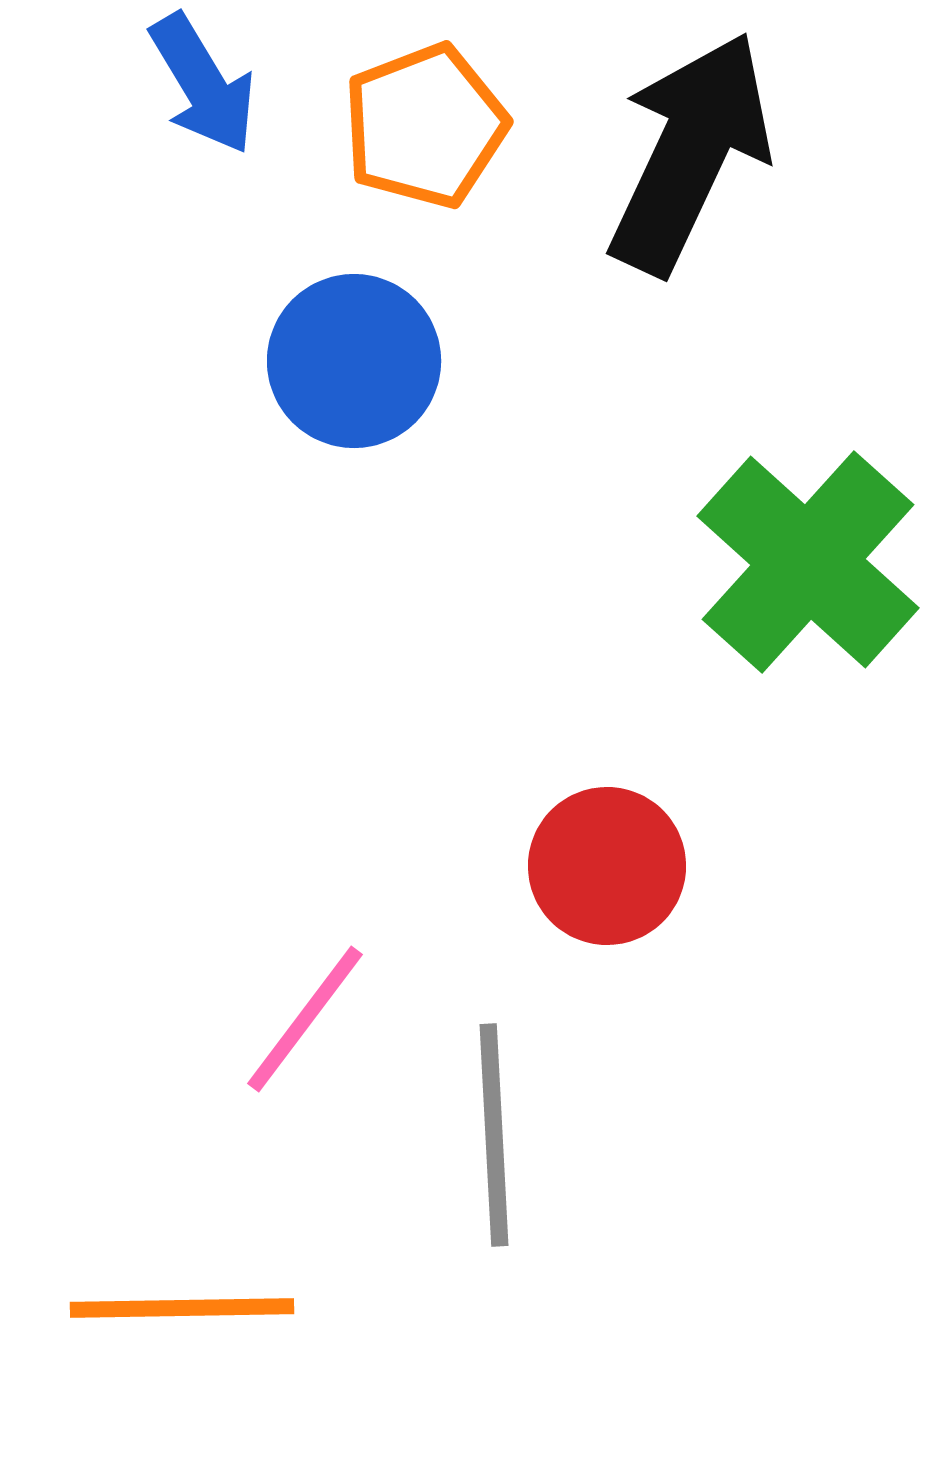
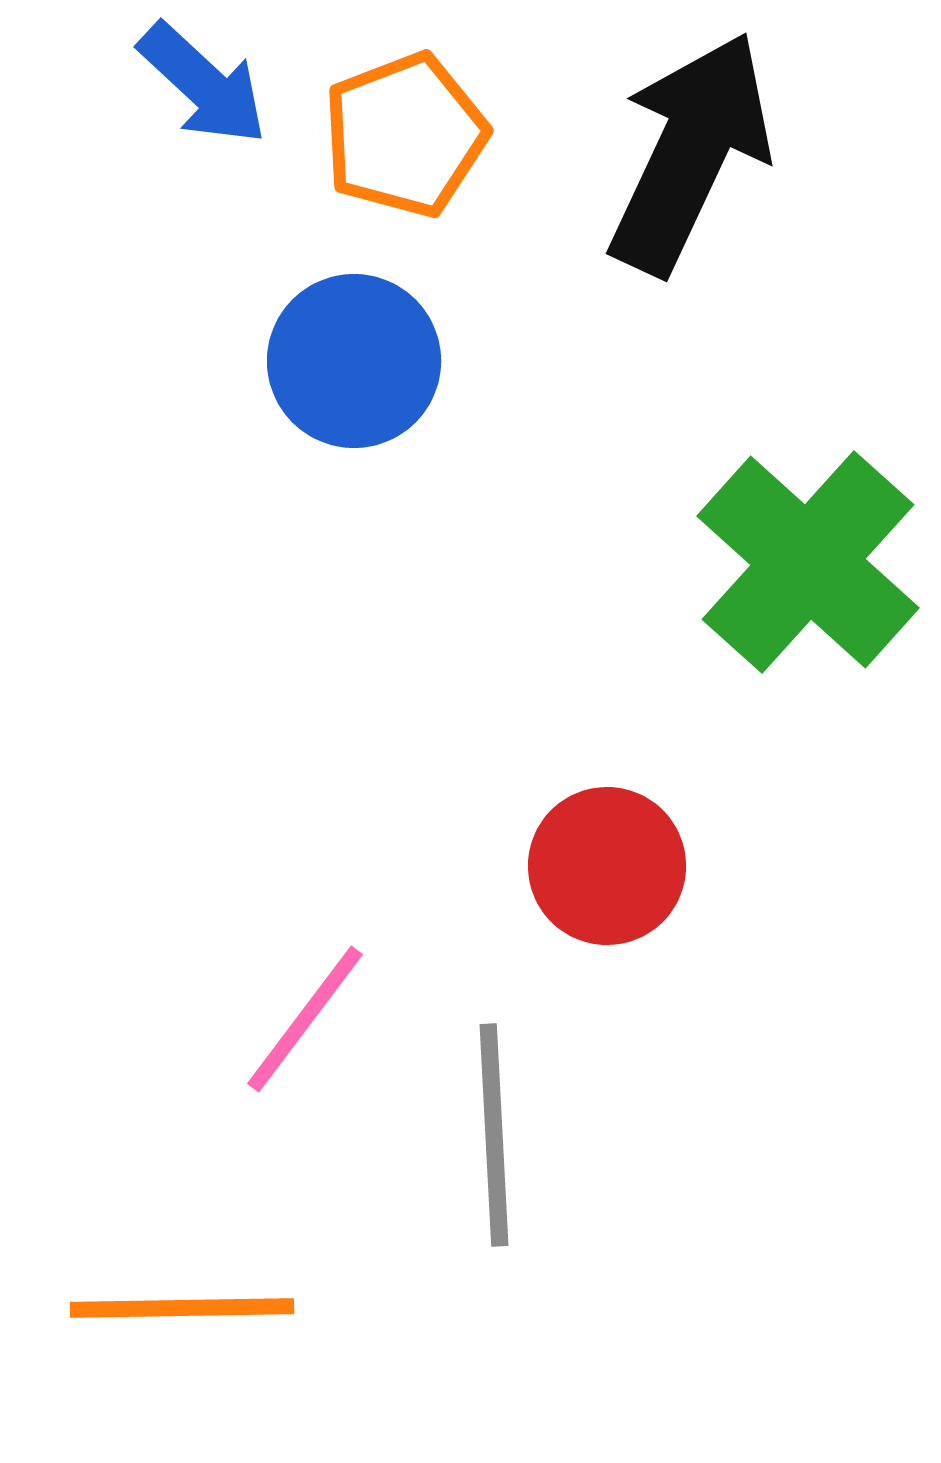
blue arrow: rotated 16 degrees counterclockwise
orange pentagon: moved 20 px left, 9 px down
